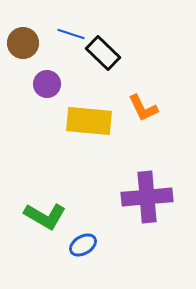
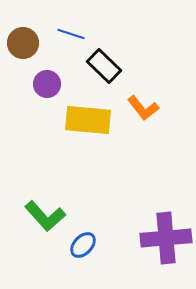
black rectangle: moved 1 px right, 13 px down
orange L-shape: rotated 12 degrees counterclockwise
yellow rectangle: moved 1 px left, 1 px up
purple cross: moved 19 px right, 41 px down
green L-shape: rotated 18 degrees clockwise
blue ellipse: rotated 16 degrees counterclockwise
